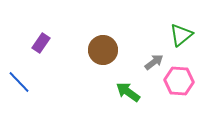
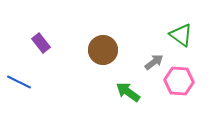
green triangle: rotated 45 degrees counterclockwise
purple rectangle: rotated 72 degrees counterclockwise
blue line: rotated 20 degrees counterclockwise
